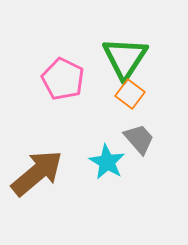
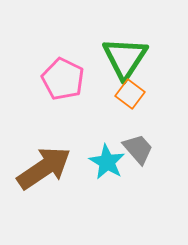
gray trapezoid: moved 1 px left, 10 px down
brown arrow: moved 7 px right, 5 px up; rotated 6 degrees clockwise
